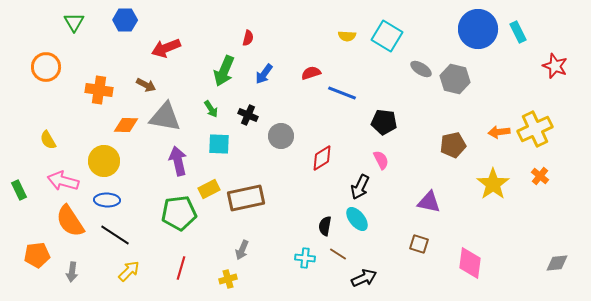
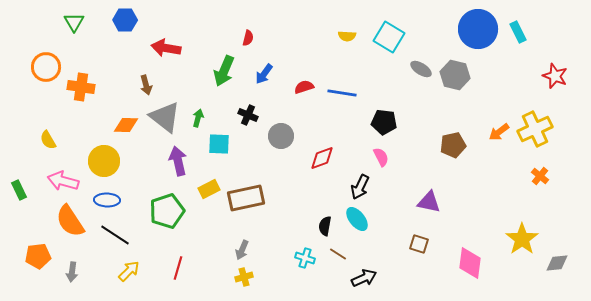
cyan square at (387, 36): moved 2 px right, 1 px down
red arrow at (166, 48): rotated 32 degrees clockwise
red star at (555, 66): moved 10 px down
red semicircle at (311, 73): moved 7 px left, 14 px down
gray hexagon at (455, 79): moved 4 px up
brown arrow at (146, 85): rotated 48 degrees clockwise
orange cross at (99, 90): moved 18 px left, 3 px up
blue line at (342, 93): rotated 12 degrees counterclockwise
green arrow at (211, 109): moved 13 px left, 9 px down; rotated 132 degrees counterclockwise
gray triangle at (165, 117): rotated 28 degrees clockwise
orange arrow at (499, 132): rotated 30 degrees counterclockwise
red diamond at (322, 158): rotated 12 degrees clockwise
pink semicircle at (381, 160): moved 3 px up
yellow star at (493, 184): moved 29 px right, 55 px down
green pentagon at (179, 213): moved 12 px left, 2 px up; rotated 12 degrees counterclockwise
orange pentagon at (37, 255): moved 1 px right, 1 px down
cyan cross at (305, 258): rotated 12 degrees clockwise
red line at (181, 268): moved 3 px left
yellow cross at (228, 279): moved 16 px right, 2 px up
